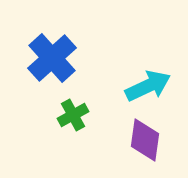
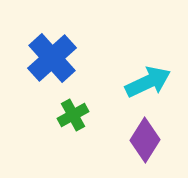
cyan arrow: moved 4 px up
purple diamond: rotated 24 degrees clockwise
